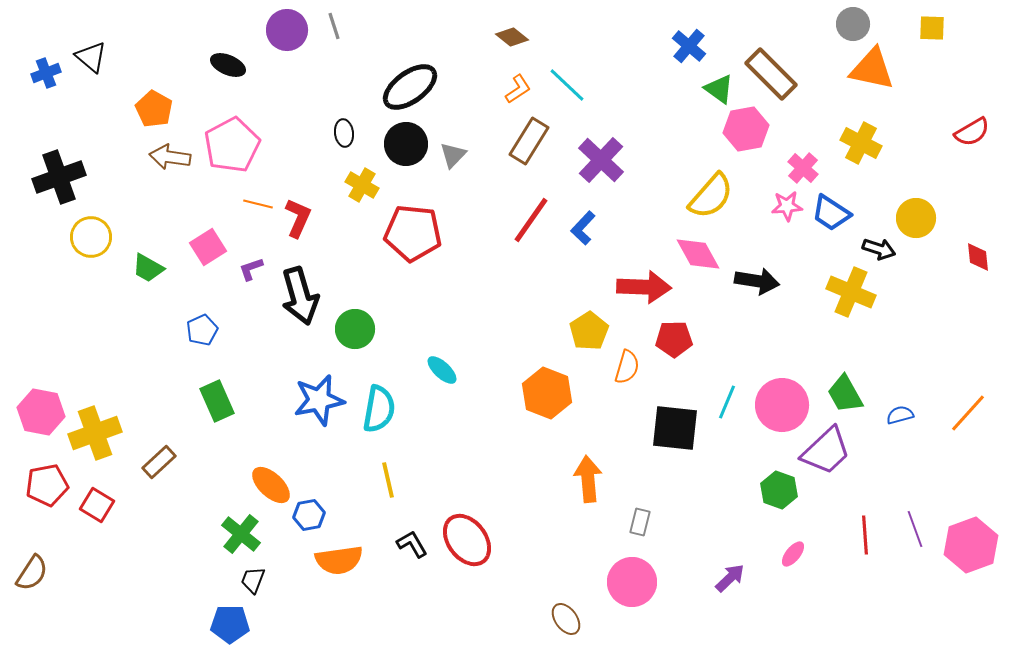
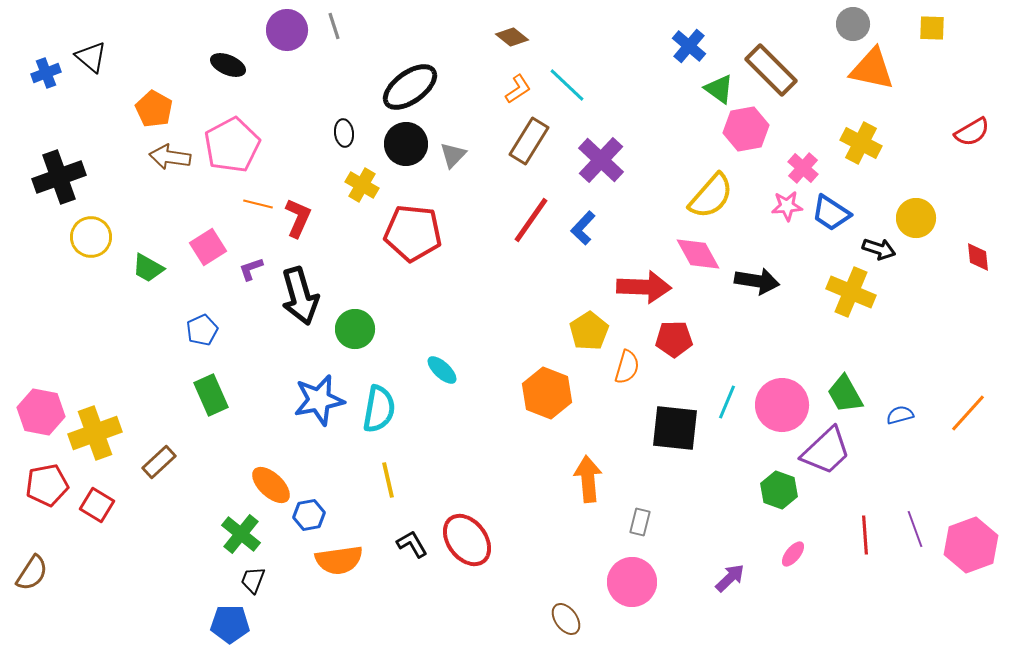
brown rectangle at (771, 74): moved 4 px up
green rectangle at (217, 401): moved 6 px left, 6 px up
